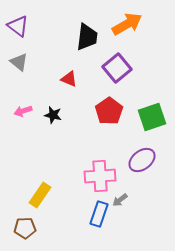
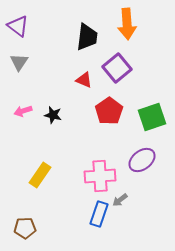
orange arrow: rotated 116 degrees clockwise
gray triangle: rotated 24 degrees clockwise
red triangle: moved 15 px right, 1 px down
yellow rectangle: moved 20 px up
